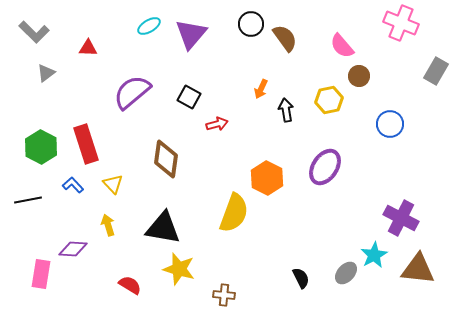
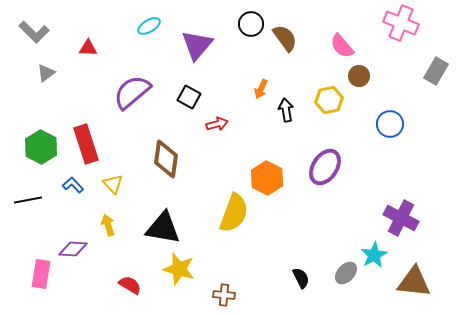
purple triangle: moved 6 px right, 11 px down
brown triangle: moved 4 px left, 13 px down
